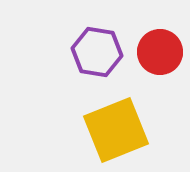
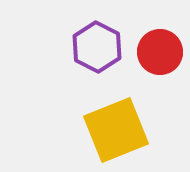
purple hexagon: moved 5 px up; rotated 18 degrees clockwise
